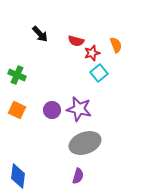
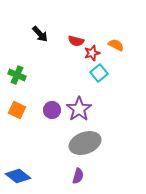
orange semicircle: rotated 42 degrees counterclockwise
purple star: rotated 25 degrees clockwise
blue diamond: rotated 60 degrees counterclockwise
